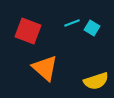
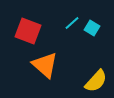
cyan line: rotated 21 degrees counterclockwise
orange triangle: moved 3 px up
yellow semicircle: rotated 30 degrees counterclockwise
